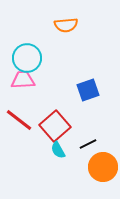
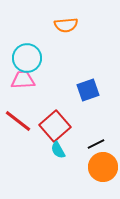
red line: moved 1 px left, 1 px down
black line: moved 8 px right
